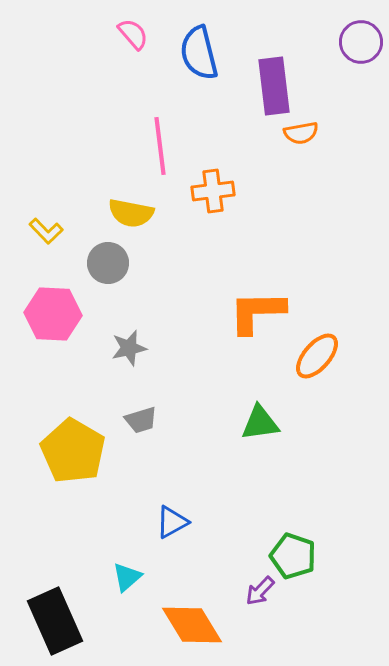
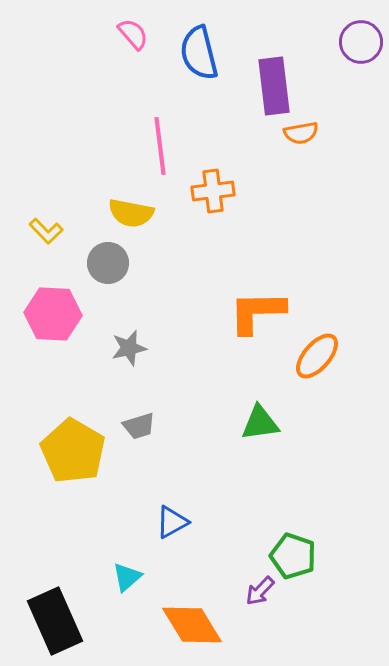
gray trapezoid: moved 2 px left, 6 px down
